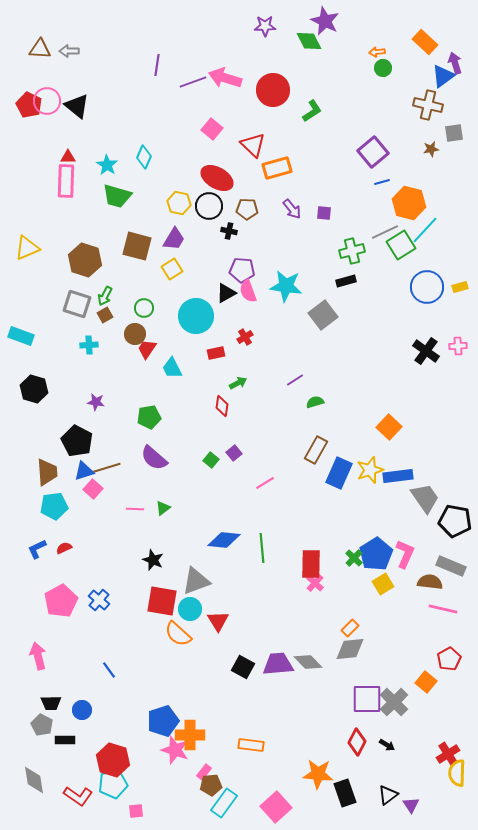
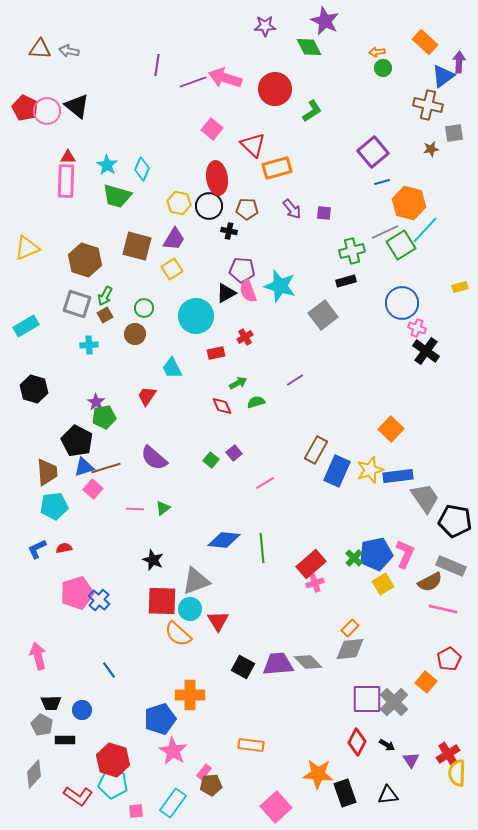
green diamond at (309, 41): moved 6 px down
gray arrow at (69, 51): rotated 12 degrees clockwise
purple arrow at (455, 63): moved 4 px right, 1 px up; rotated 20 degrees clockwise
red circle at (273, 90): moved 2 px right, 1 px up
pink circle at (47, 101): moved 10 px down
red pentagon at (29, 105): moved 4 px left, 3 px down
cyan diamond at (144, 157): moved 2 px left, 12 px down
red ellipse at (217, 178): rotated 52 degrees clockwise
cyan star at (286, 286): moved 6 px left; rotated 8 degrees clockwise
blue circle at (427, 287): moved 25 px left, 16 px down
cyan rectangle at (21, 336): moved 5 px right, 10 px up; rotated 50 degrees counterclockwise
pink cross at (458, 346): moved 41 px left, 18 px up; rotated 24 degrees clockwise
red trapezoid at (147, 349): moved 47 px down
purple star at (96, 402): rotated 24 degrees clockwise
green semicircle at (315, 402): moved 59 px left
red diamond at (222, 406): rotated 30 degrees counterclockwise
green pentagon at (149, 417): moved 45 px left
orange square at (389, 427): moved 2 px right, 2 px down
blue triangle at (84, 471): moved 4 px up
blue rectangle at (339, 473): moved 2 px left, 2 px up
red semicircle at (64, 548): rotated 14 degrees clockwise
blue pentagon at (376, 554): rotated 20 degrees clockwise
red rectangle at (311, 564): rotated 48 degrees clockwise
brown semicircle at (430, 582): rotated 145 degrees clockwise
pink cross at (315, 583): rotated 30 degrees clockwise
pink pentagon at (61, 601): moved 16 px right, 8 px up; rotated 12 degrees clockwise
red square at (162, 601): rotated 8 degrees counterclockwise
blue pentagon at (163, 721): moved 3 px left, 2 px up
orange cross at (190, 735): moved 40 px up
pink star at (175, 750): moved 2 px left, 1 px down; rotated 12 degrees clockwise
gray diamond at (34, 780): moved 6 px up; rotated 52 degrees clockwise
cyan pentagon at (113, 784): rotated 20 degrees clockwise
black triangle at (388, 795): rotated 30 degrees clockwise
cyan rectangle at (224, 803): moved 51 px left
purple triangle at (411, 805): moved 45 px up
